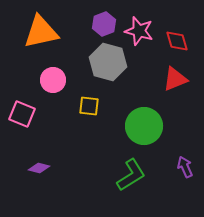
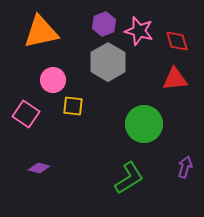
gray hexagon: rotated 15 degrees clockwise
red triangle: rotated 16 degrees clockwise
yellow square: moved 16 px left
pink square: moved 4 px right; rotated 12 degrees clockwise
green circle: moved 2 px up
purple arrow: rotated 40 degrees clockwise
green L-shape: moved 2 px left, 3 px down
